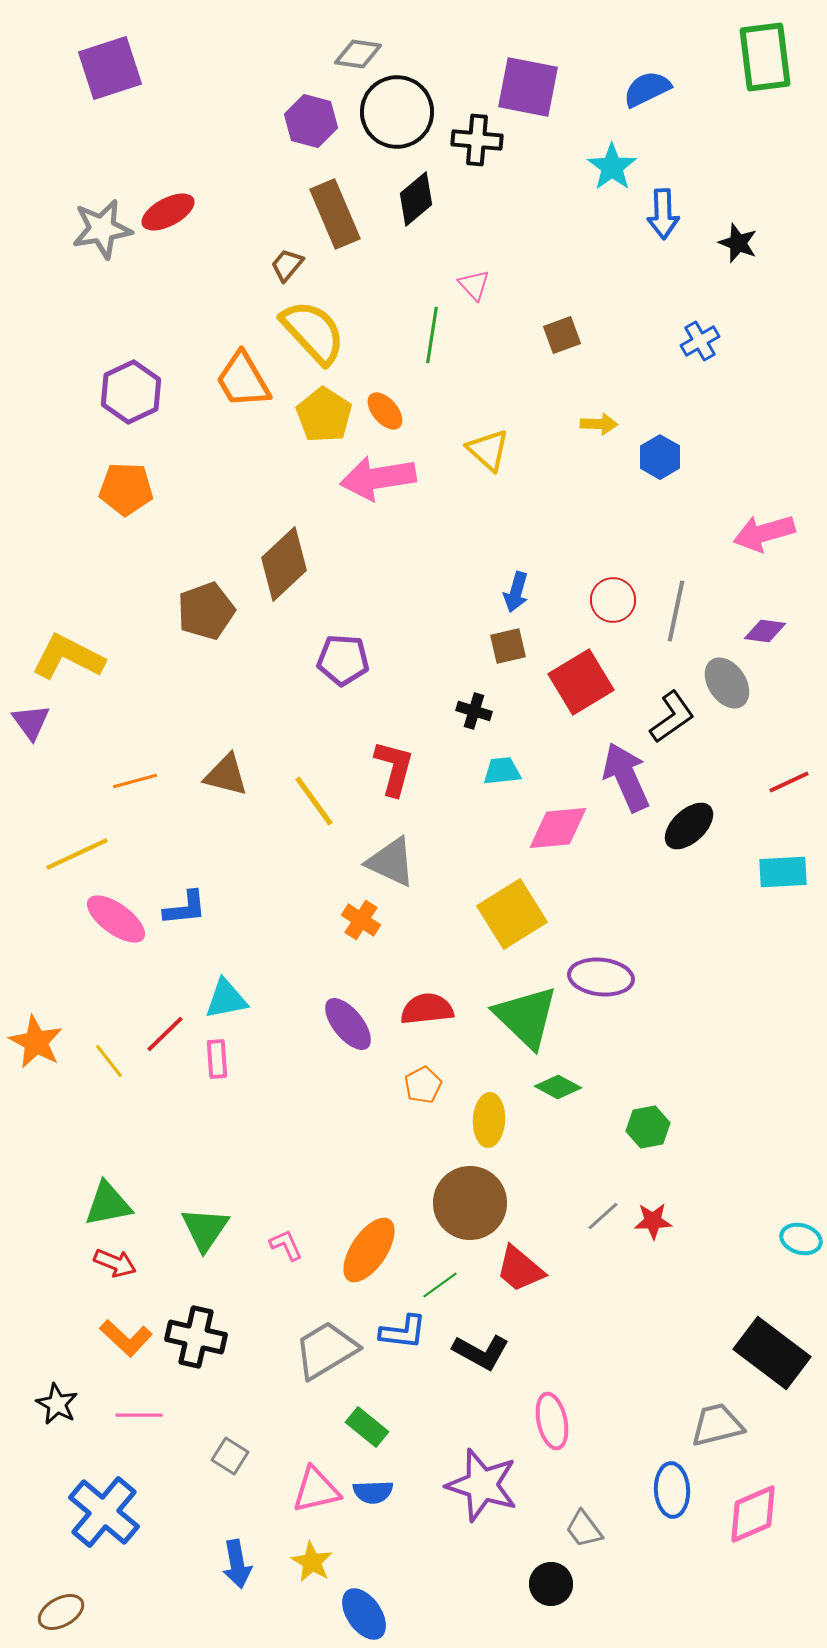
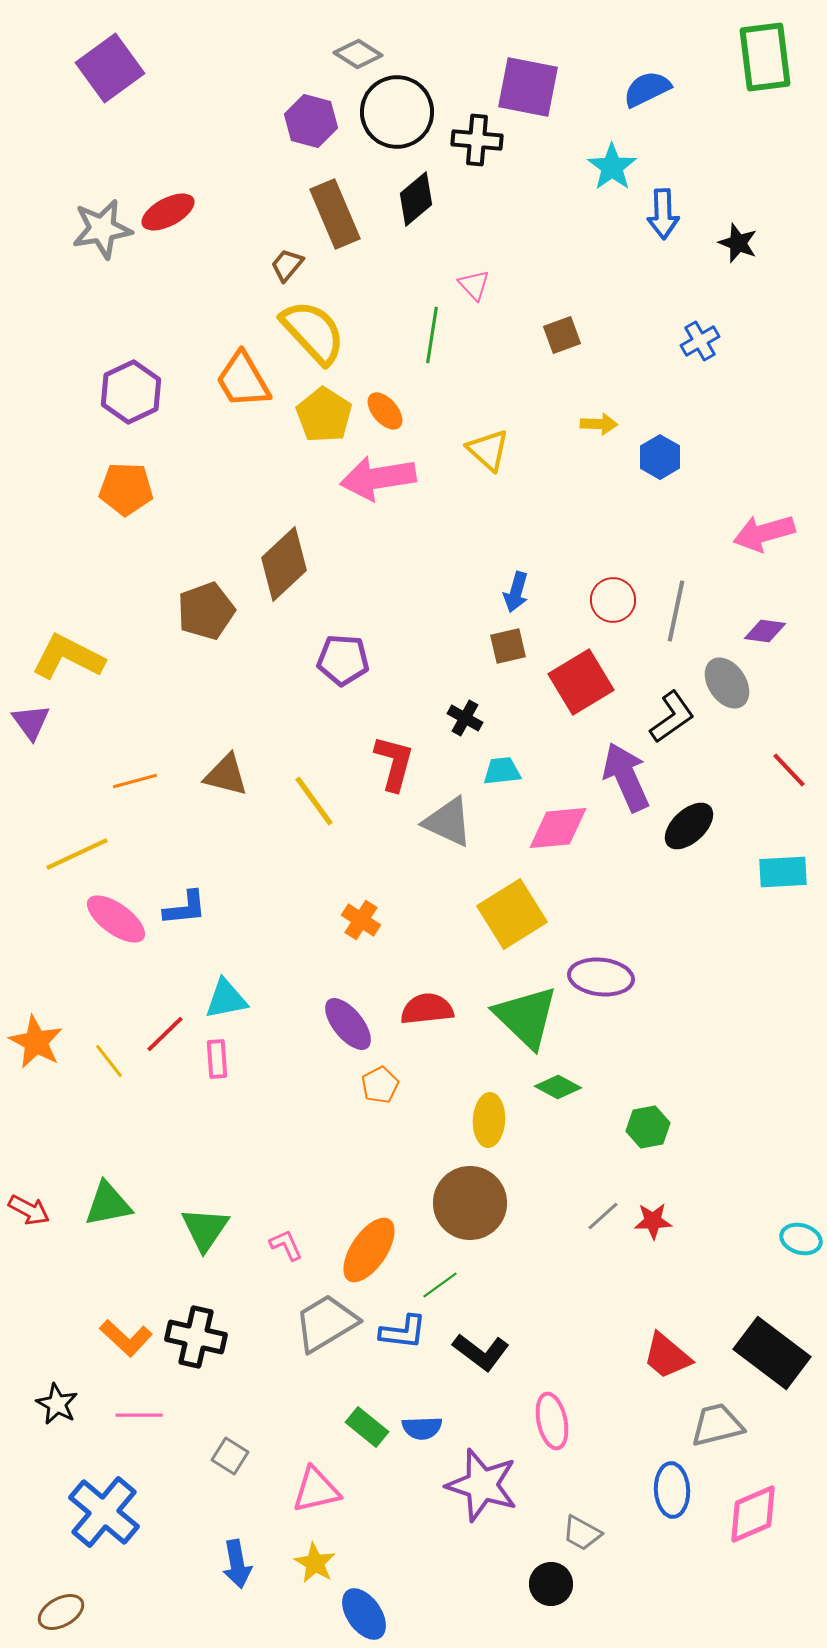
gray diamond at (358, 54): rotated 24 degrees clockwise
purple square at (110, 68): rotated 18 degrees counterclockwise
black cross at (474, 711): moved 9 px left, 7 px down; rotated 12 degrees clockwise
red L-shape at (394, 768): moved 5 px up
red line at (789, 782): moved 12 px up; rotated 72 degrees clockwise
gray triangle at (391, 862): moved 57 px right, 40 px up
orange pentagon at (423, 1085): moved 43 px left
red arrow at (115, 1263): moved 86 px left, 53 px up; rotated 6 degrees clockwise
red trapezoid at (520, 1269): moved 147 px right, 87 px down
gray trapezoid at (326, 1350): moved 27 px up
black L-shape at (481, 1352): rotated 8 degrees clockwise
blue semicircle at (373, 1492): moved 49 px right, 64 px up
gray trapezoid at (584, 1529): moved 2 px left, 4 px down; rotated 24 degrees counterclockwise
yellow star at (312, 1562): moved 3 px right, 1 px down
